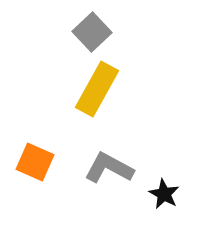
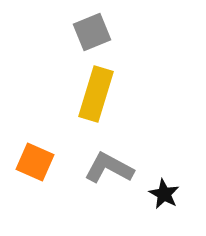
gray square: rotated 21 degrees clockwise
yellow rectangle: moved 1 px left, 5 px down; rotated 12 degrees counterclockwise
